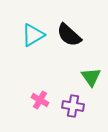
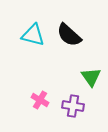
cyan triangle: rotated 45 degrees clockwise
